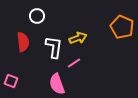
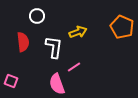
yellow arrow: moved 6 px up
pink line: moved 4 px down
